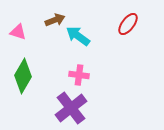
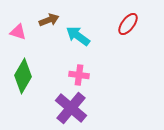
brown arrow: moved 6 px left
purple cross: rotated 12 degrees counterclockwise
